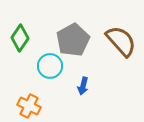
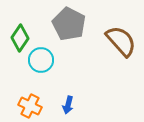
gray pentagon: moved 4 px left, 16 px up; rotated 16 degrees counterclockwise
cyan circle: moved 9 px left, 6 px up
blue arrow: moved 15 px left, 19 px down
orange cross: moved 1 px right
